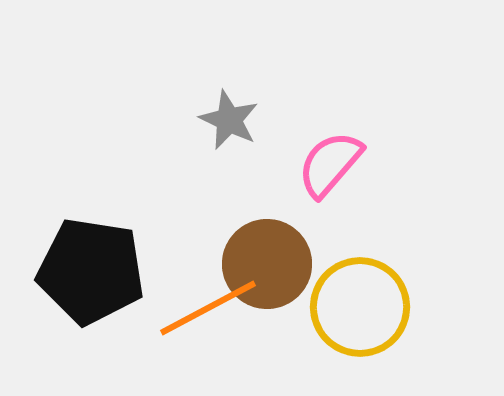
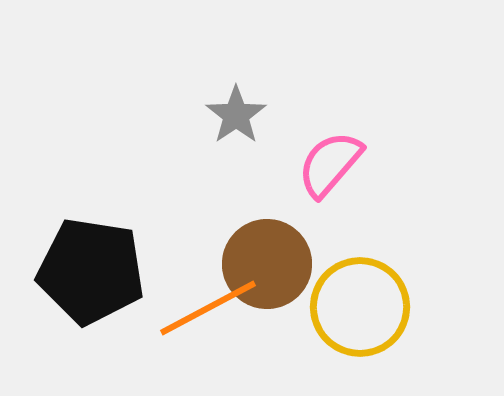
gray star: moved 7 px right, 5 px up; rotated 12 degrees clockwise
